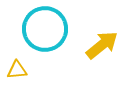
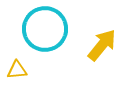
yellow arrow: rotated 12 degrees counterclockwise
